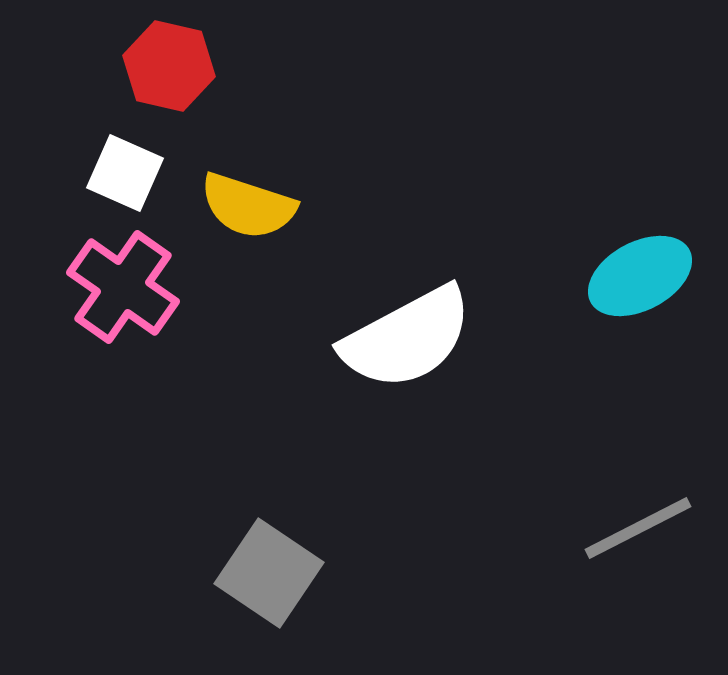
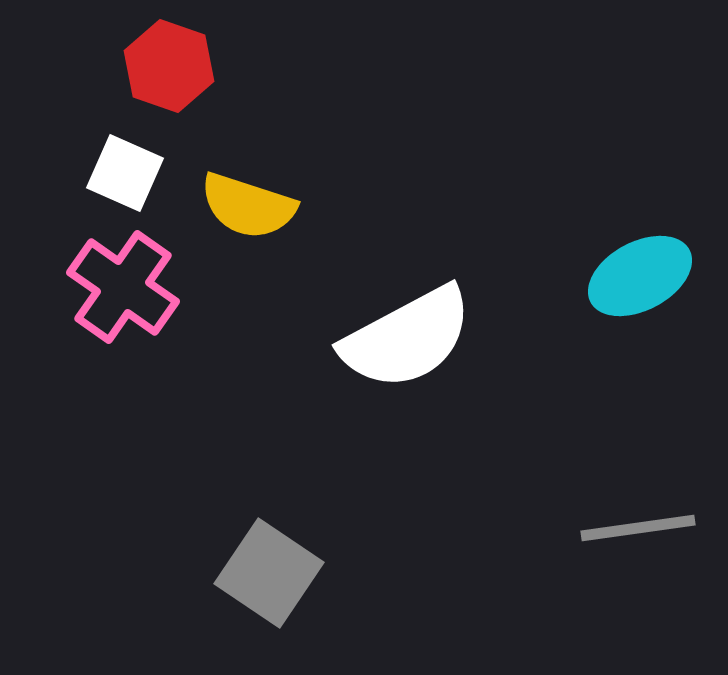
red hexagon: rotated 6 degrees clockwise
gray line: rotated 19 degrees clockwise
